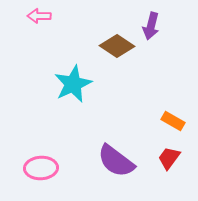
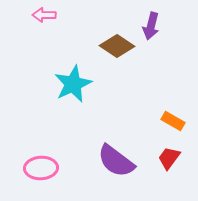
pink arrow: moved 5 px right, 1 px up
